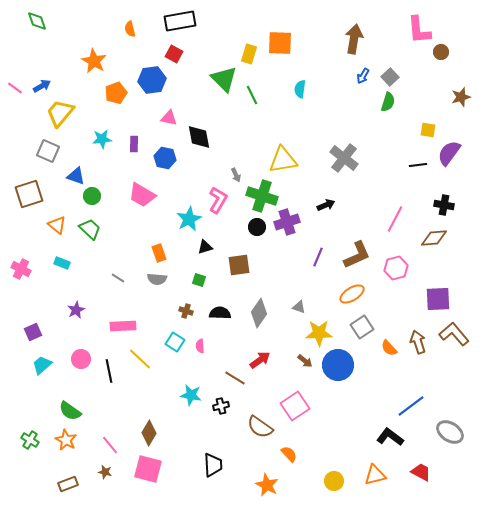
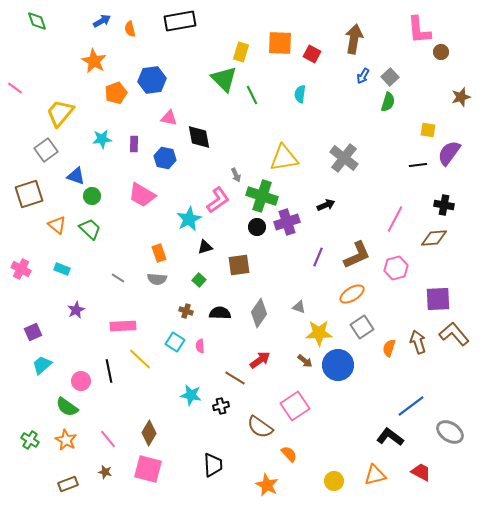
red square at (174, 54): moved 138 px right
yellow rectangle at (249, 54): moved 8 px left, 2 px up
blue arrow at (42, 86): moved 60 px right, 65 px up
cyan semicircle at (300, 89): moved 5 px down
gray square at (48, 151): moved 2 px left, 1 px up; rotated 30 degrees clockwise
yellow triangle at (283, 160): moved 1 px right, 2 px up
pink L-shape at (218, 200): rotated 24 degrees clockwise
cyan rectangle at (62, 263): moved 6 px down
green square at (199, 280): rotated 24 degrees clockwise
orange semicircle at (389, 348): rotated 60 degrees clockwise
pink circle at (81, 359): moved 22 px down
green semicircle at (70, 411): moved 3 px left, 4 px up
pink line at (110, 445): moved 2 px left, 6 px up
